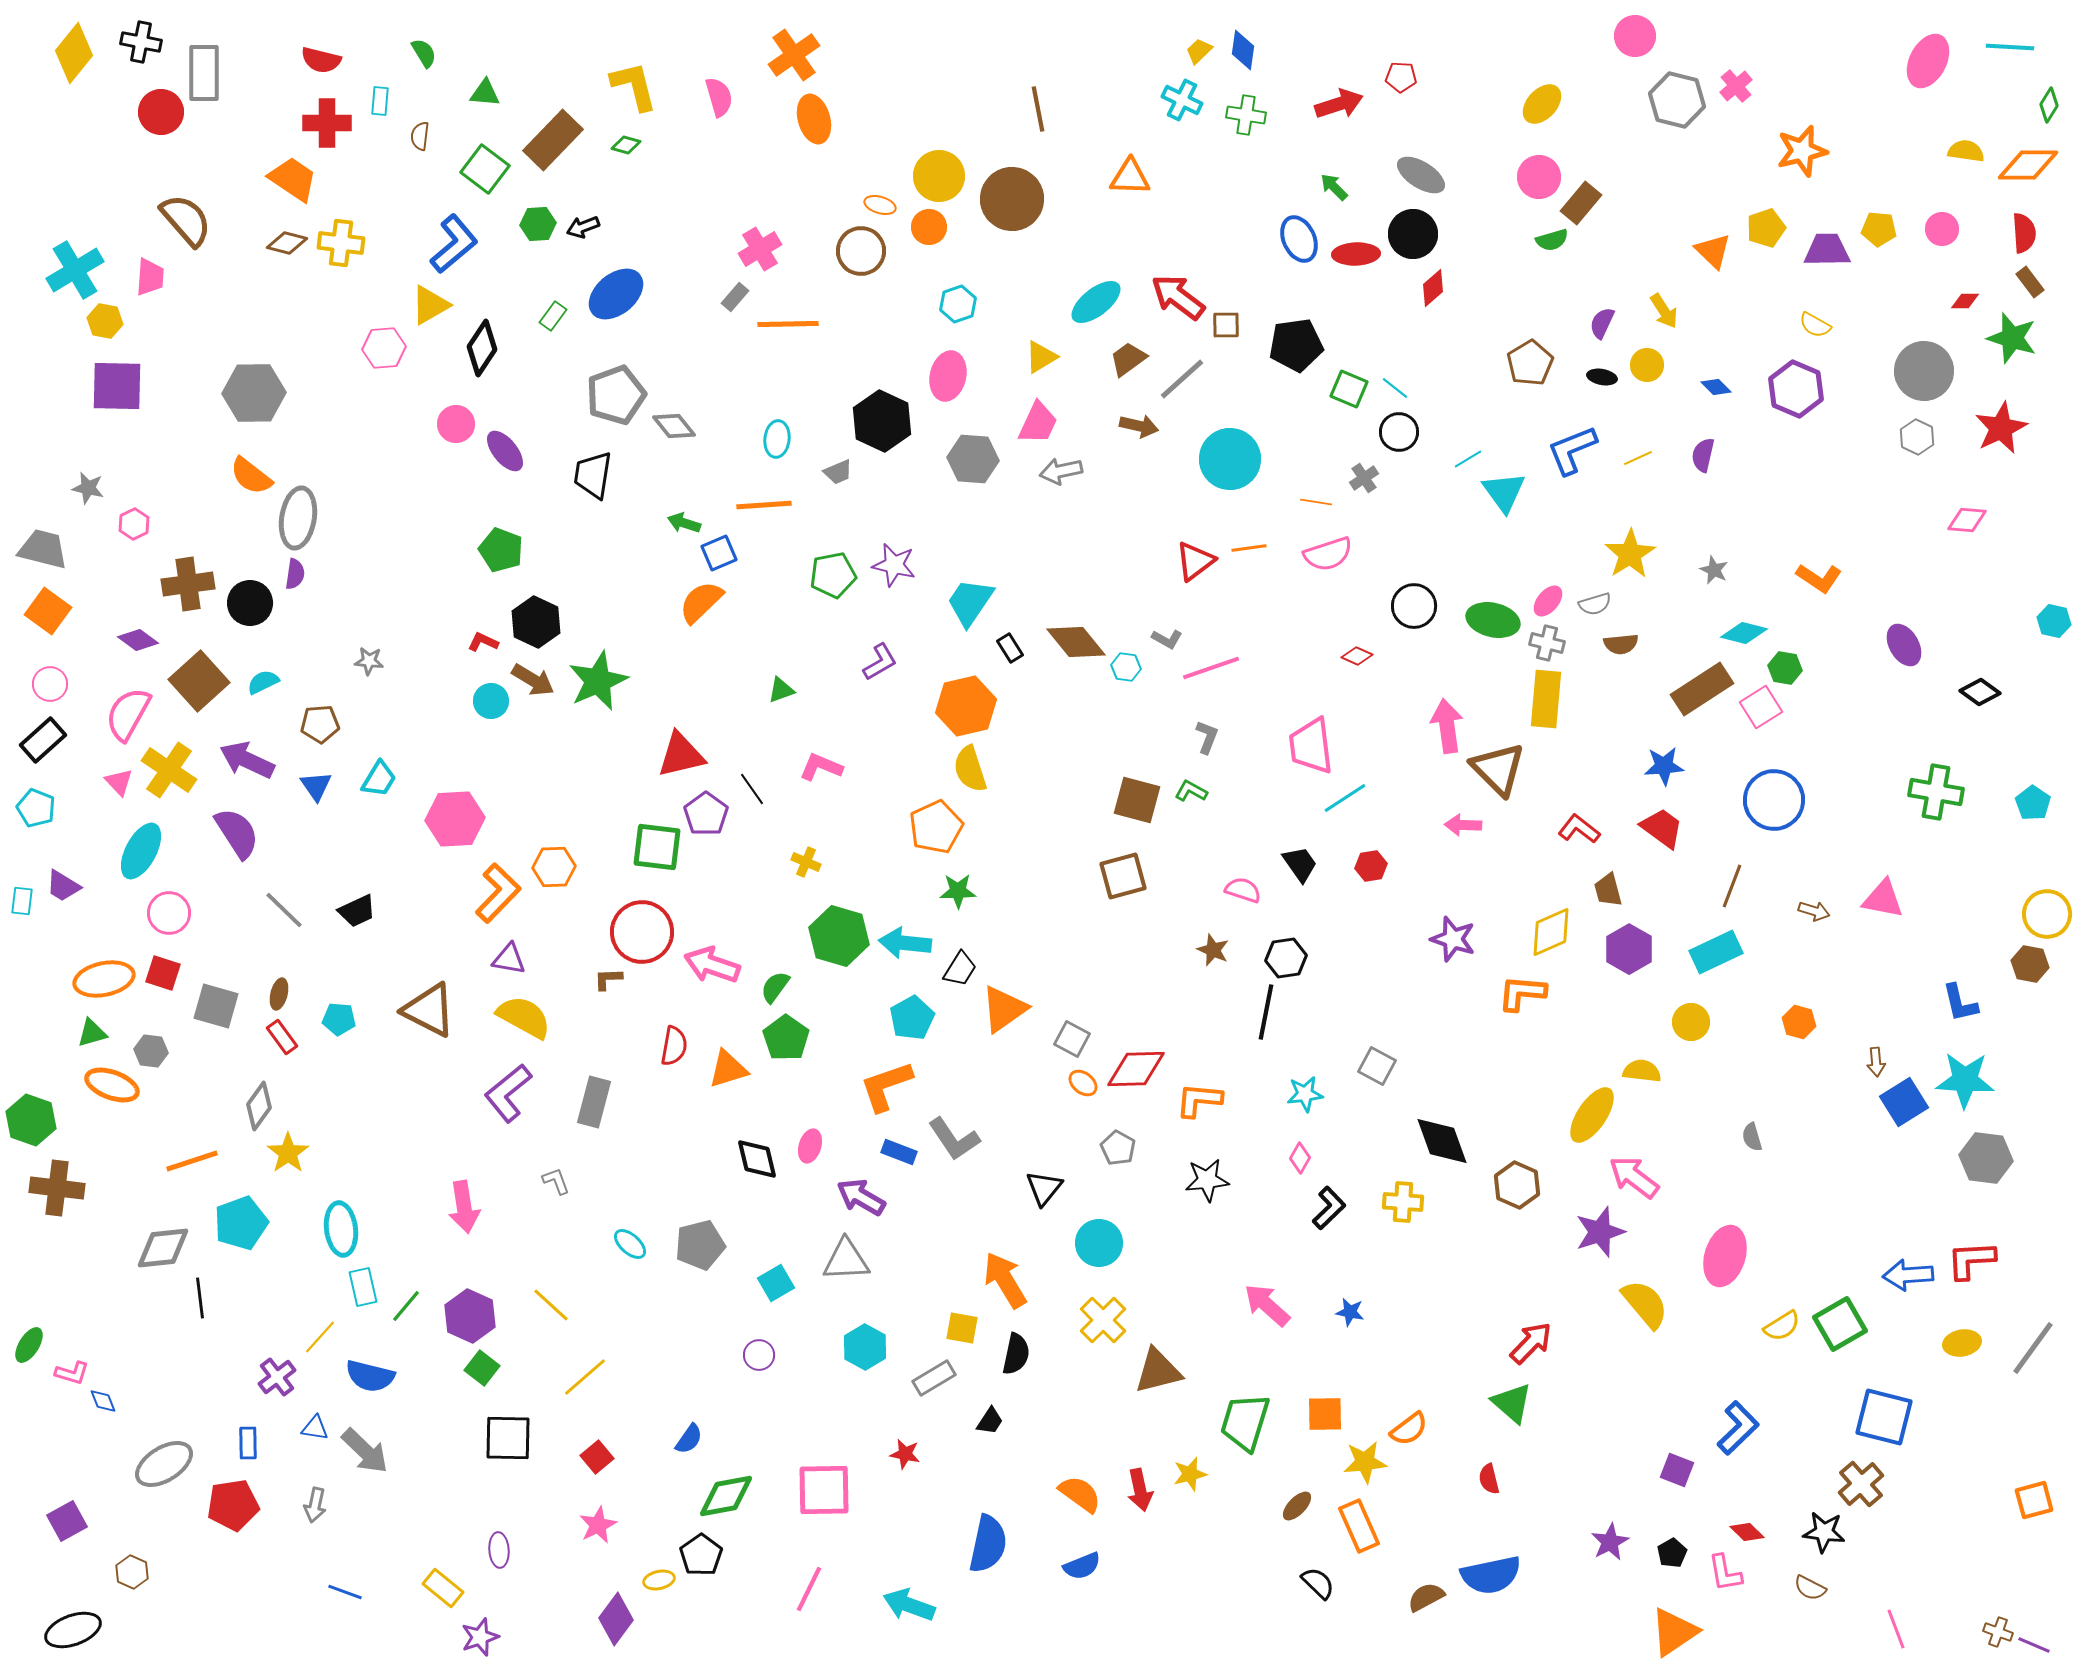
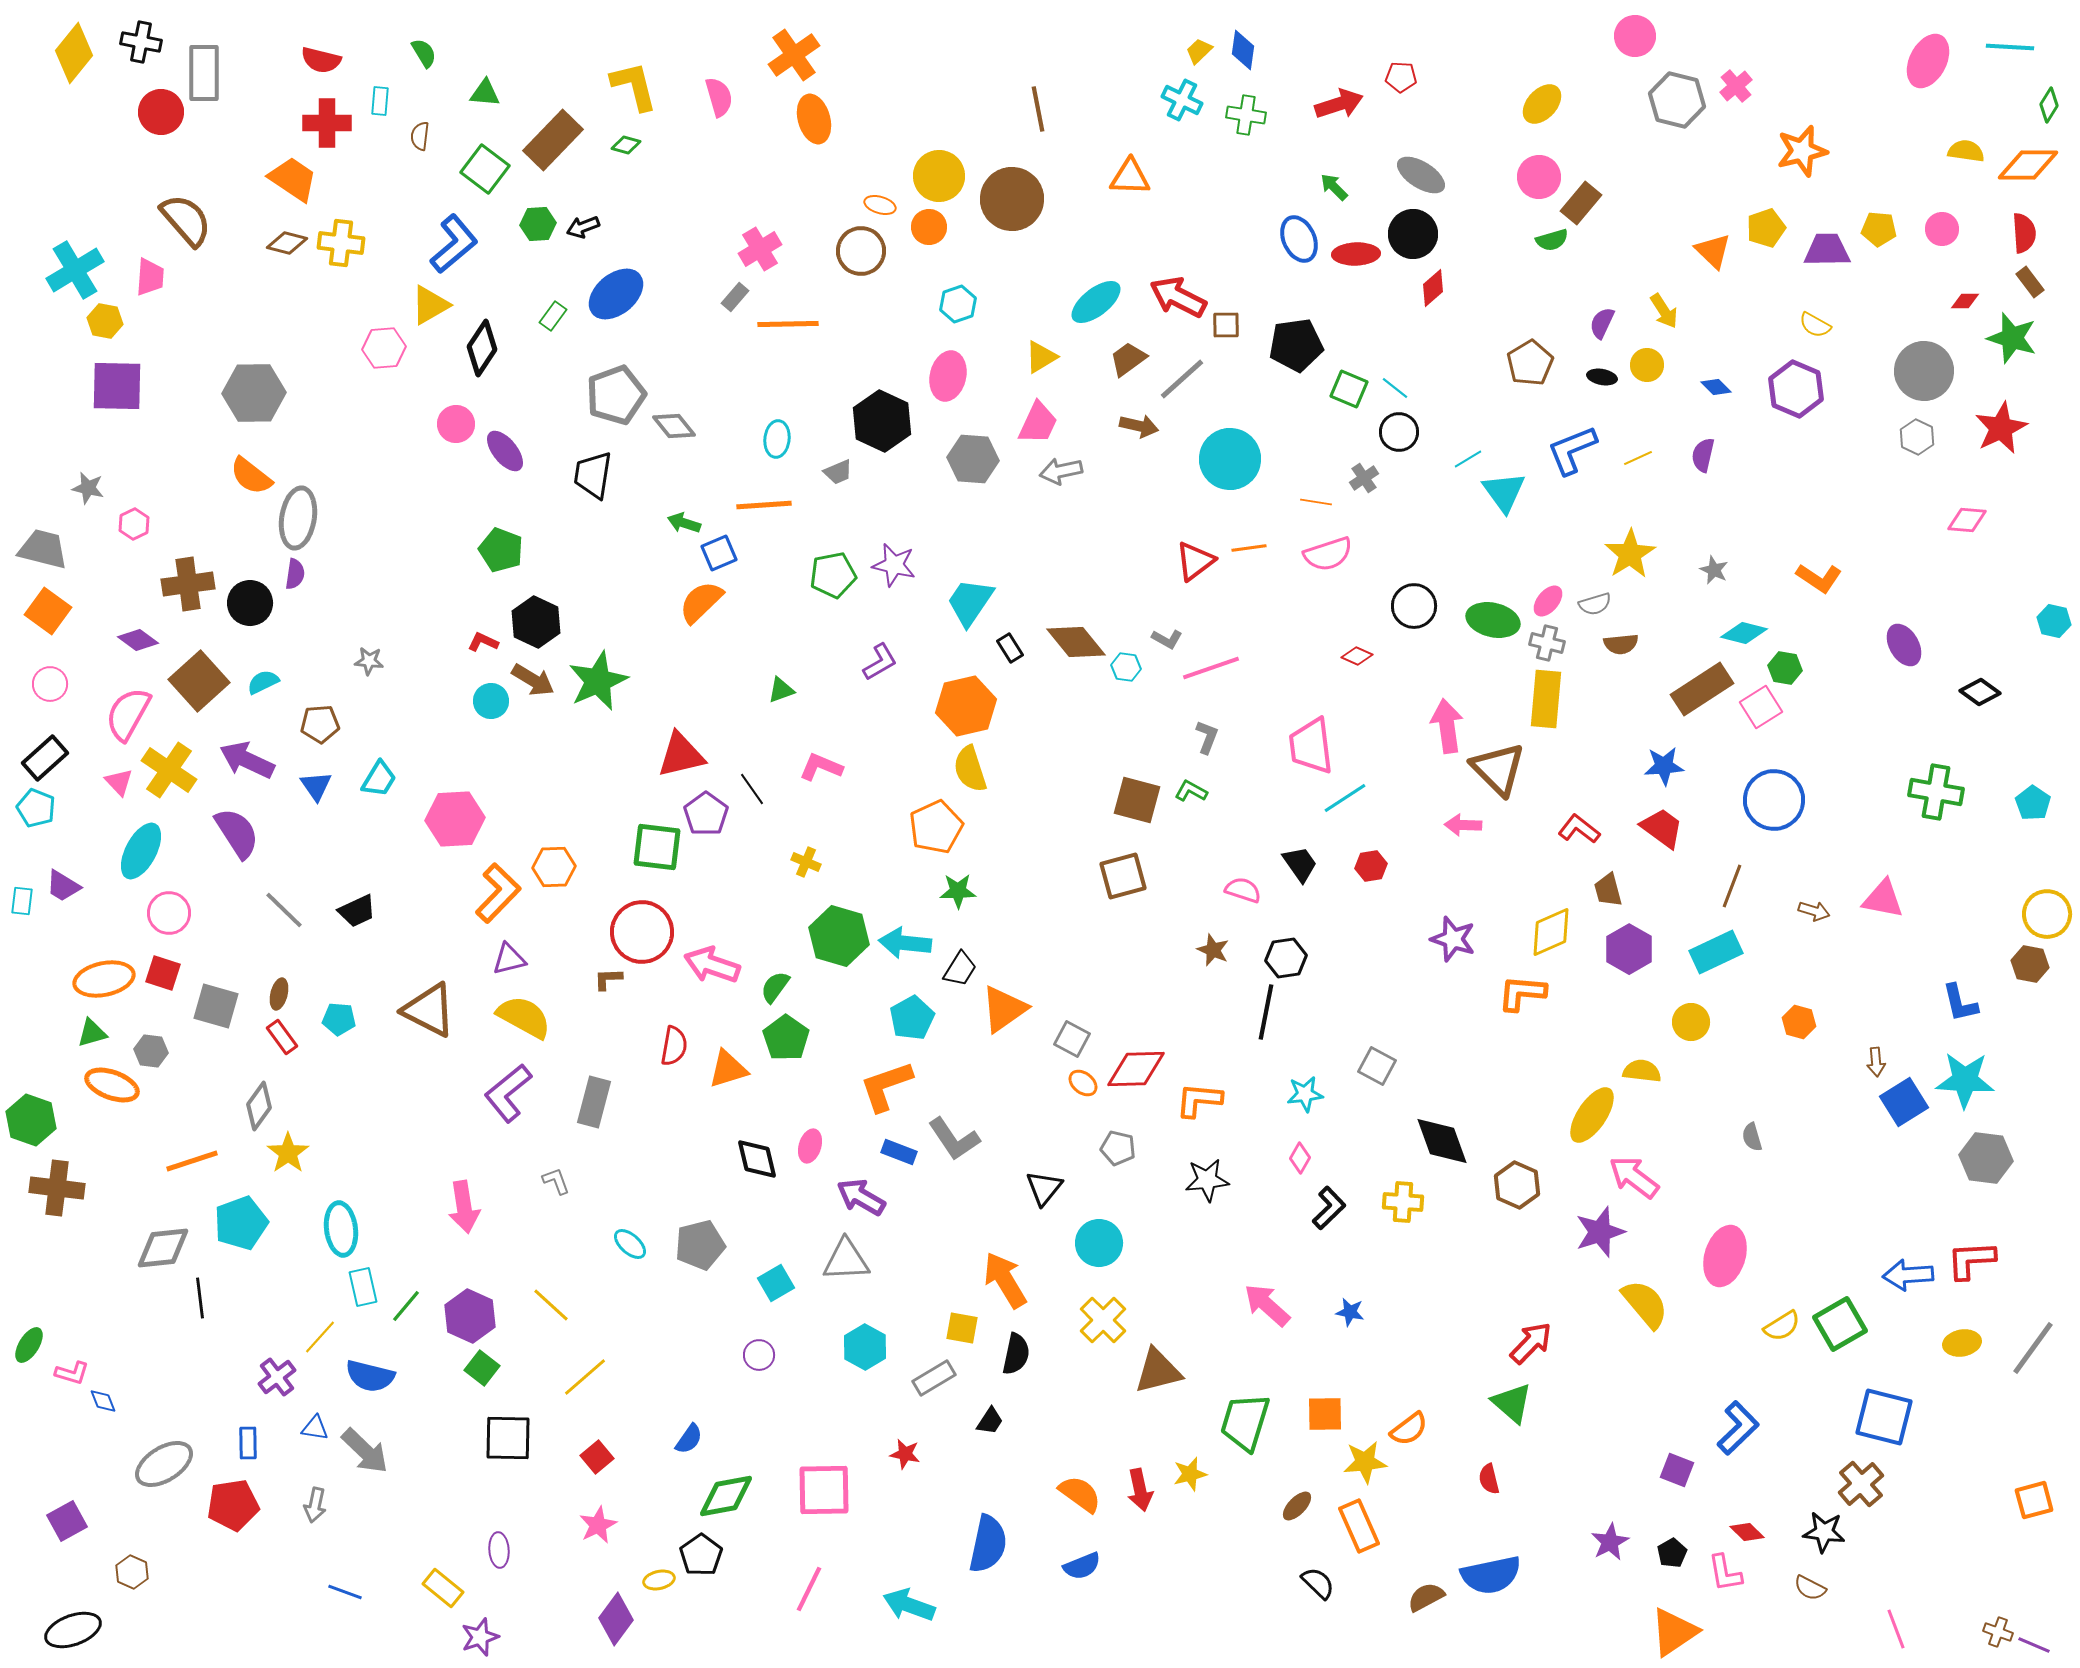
red arrow at (1178, 297): rotated 10 degrees counterclockwise
black rectangle at (43, 740): moved 2 px right, 18 px down
purple triangle at (509, 959): rotated 24 degrees counterclockwise
gray pentagon at (1118, 1148): rotated 16 degrees counterclockwise
